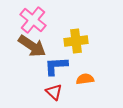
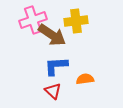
pink cross: rotated 32 degrees clockwise
yellow cross: moved 20 px up
brown arrow: moved 20 px right, 11 px up
red triangle: moved 1 px left, 1 px up
